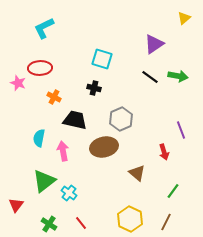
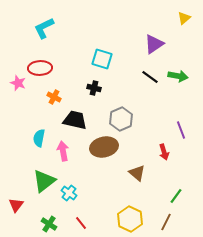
green line: moved 3 px right, 5 px down
